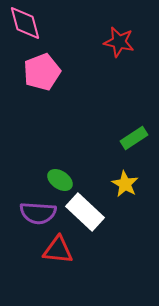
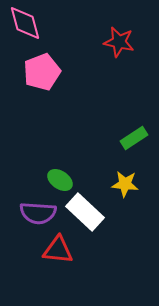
yellow star: rotated 24 degrees counterclockwise
